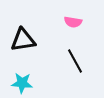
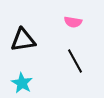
cyan star: rotated 25 degrees clockwise
